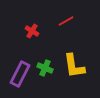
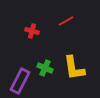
red cross: rotated 16 degrees counterclockwise
yellow L-shape: moved 2 px down
purple rectangle: moved 7 px down
